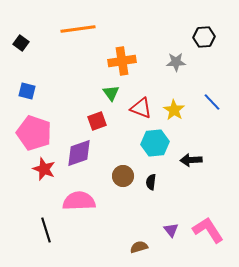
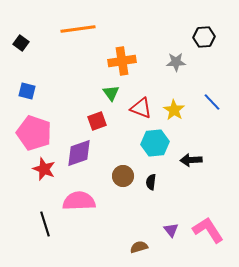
black line: moved 1 px left, 6 px up
